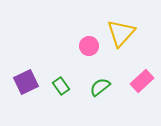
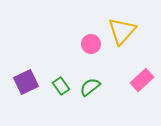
yellow triangle: moved 1 px right, 2 px up
pink circle: moved 2 px right, 2 px up
pink rectangle: moved 1 px up
green semicircle: moved 10 px left
